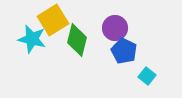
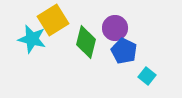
green diamond: moved 9 px right, 2 px down
